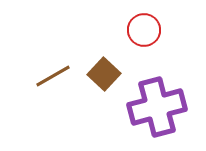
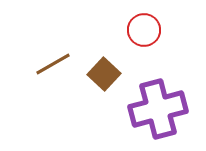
brown line: moved 12 px up
purple cross: moved 1 px right, 2 px down
